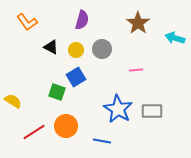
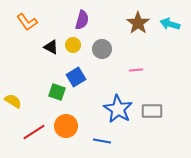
cyan arrow: moved 5 px left, 14 px up
yellow circle: moved 3 px left, 5 px up
